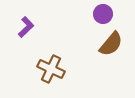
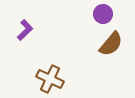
purple L-shape: moved 1 px left, 3 px down
brown cross: moved 1 px left, 10 px down
